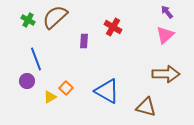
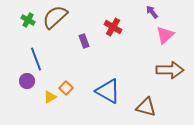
purple arrow: moved 15 px left
purple rectangle: rotated 24 degrees counterclockwise
brown arrow: moved 4 px right, 4 px up
blue triangle: moved 1 px right
